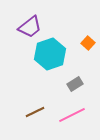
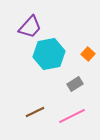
purple trapezoid: rotated 10 degrees counterclockwise
orange square: moved 11 px down
cyan hexagon: moved 1 px left; rotated 8 degrees clockwise
pink line: moved 1 px down
